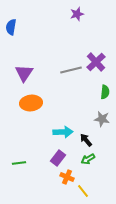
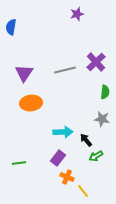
gray line: moved 6 px left
green arrow: moved 8 px right, 3 px up
